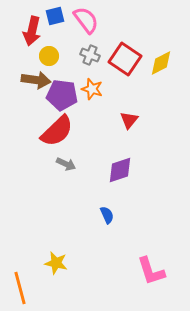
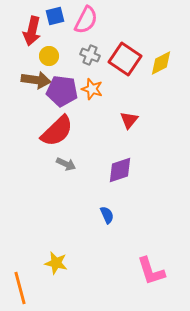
pink semicircle: rotated 64 degrees clockwise
purple pentagon: moved 4 px up
